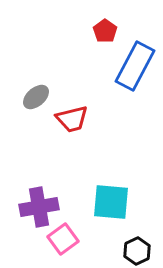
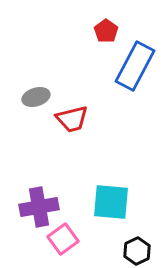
red pentagon: moved 1 px right
gray ellipse: rotated 24 degrees clockwise
